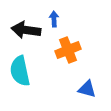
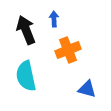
black arrow: rotated 60 degrees clockwise
cyan semicircle: moved 6 px right, 5 px down
